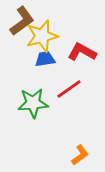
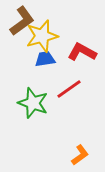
green star: rotated 24 degrees clockwise
